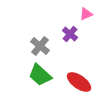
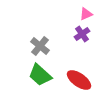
purple cross: moved 12 px right; rotated 14 degrees clockwise
red ellipse: moved 2 px up
